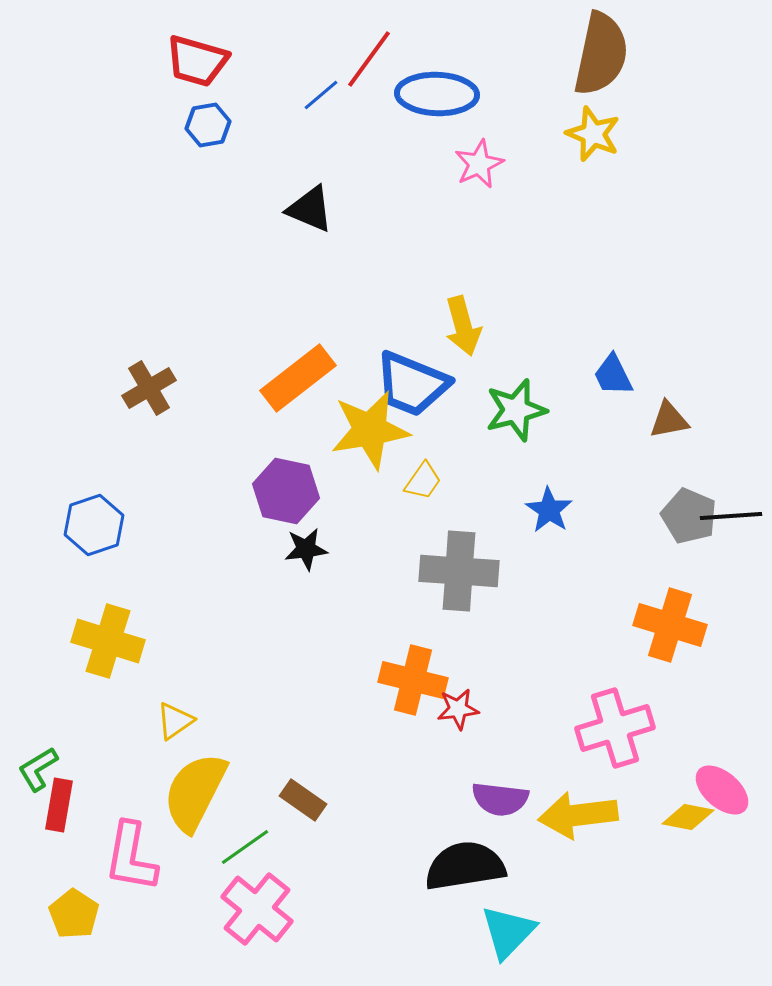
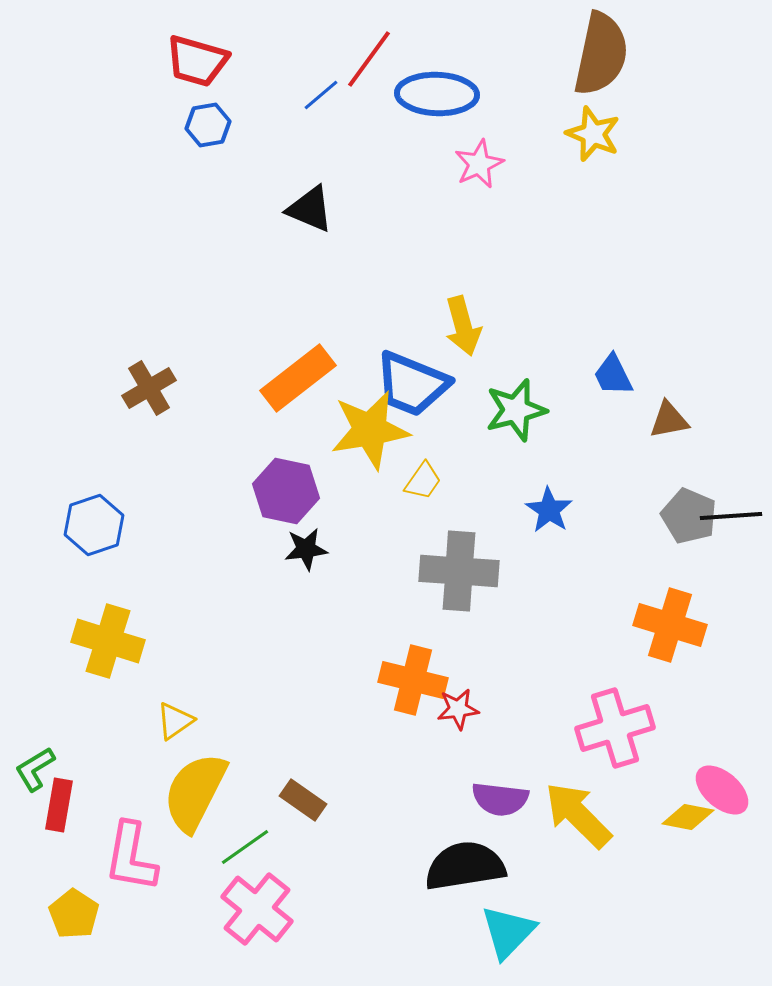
green L-shape at (38, 769): moved 3 px left
yellow arrow at (578, 815): rotated 52 degrees clockwise
